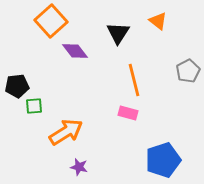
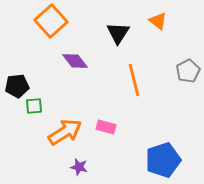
purple diamond: moved 10 px down
pink rectangle: moved 22 px left, 14 px down
orange arrow: moved 1 px left
